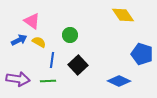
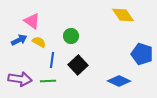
green circle: moved 1 px right, 1 px down
purple arrow: moved 2 px right
